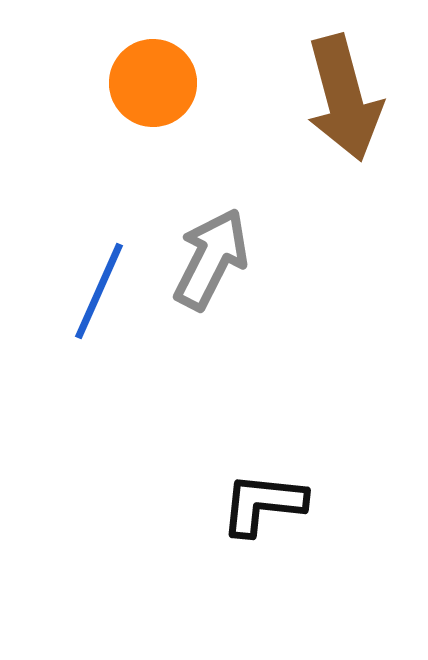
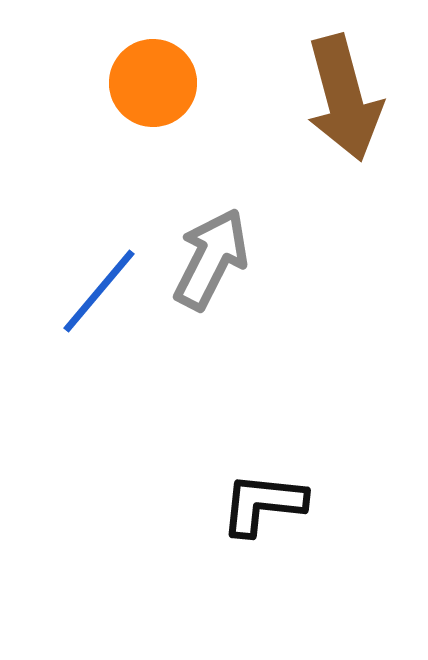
blue line: rotated 16 degrees clockwise
